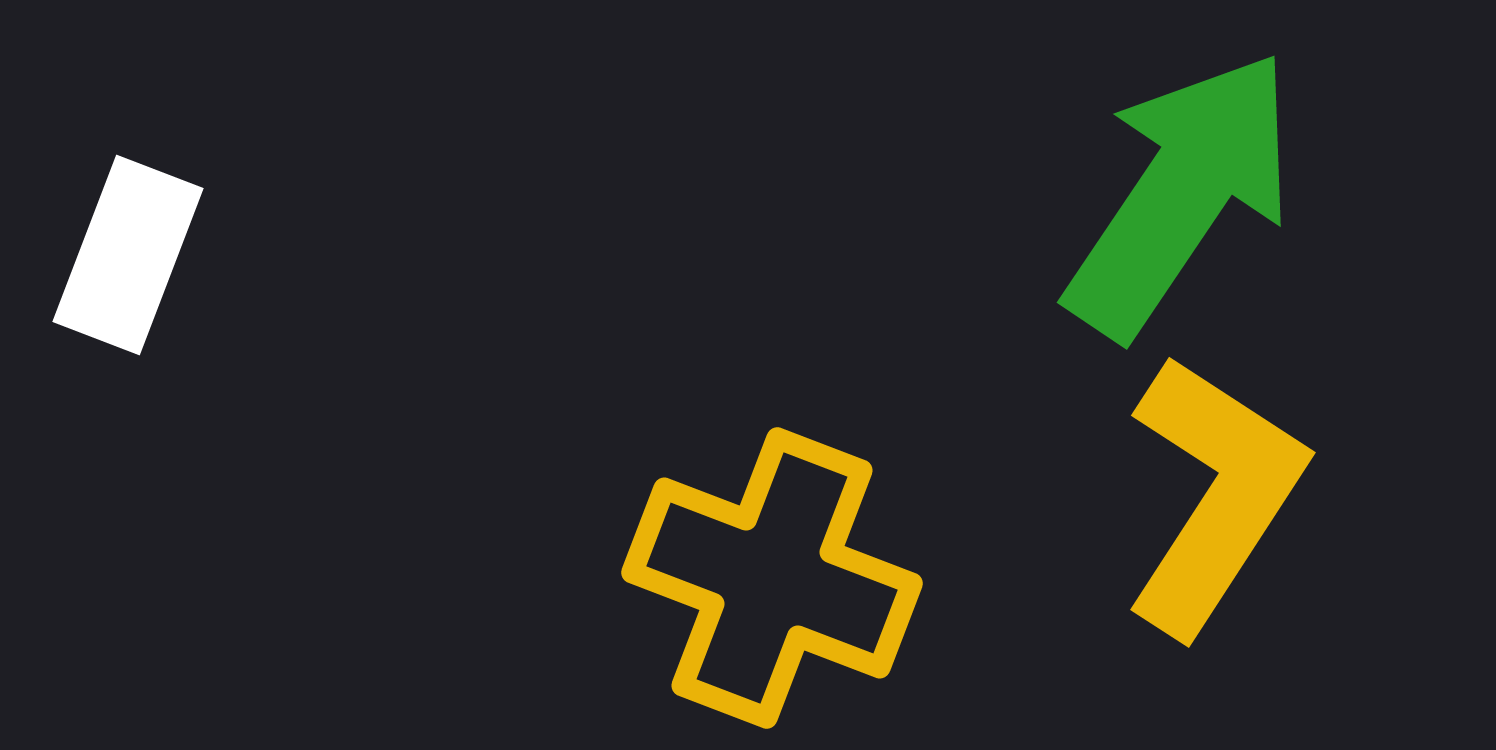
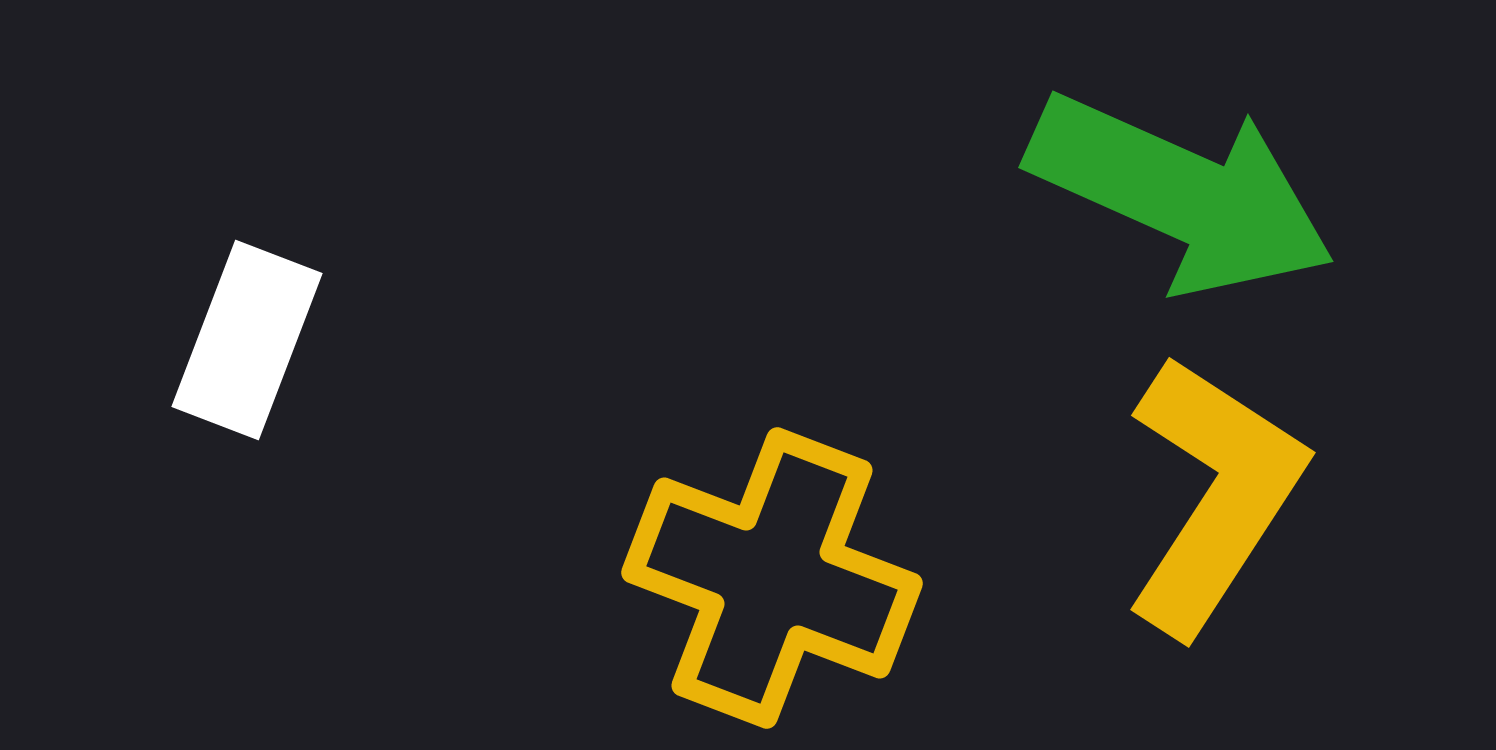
green arrow: rotated 80 degrees clockwise
white rectangle: moved 119 px right, 85 px down
